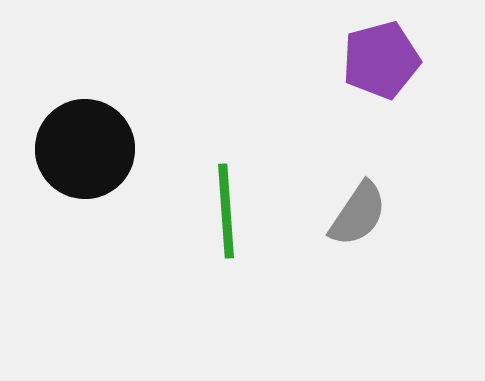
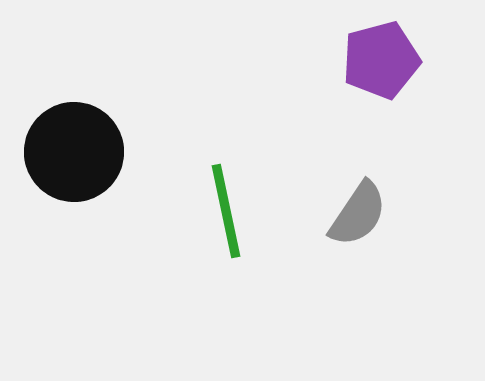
black circle: moved 11 px left, 3 px down
green line: rotated 8 degrees counterclockwise
